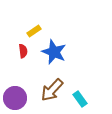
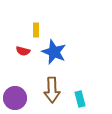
yellow rectangle: moved 2 px right, 1 px up; rotated 56 degrees counterclockwise
red semicircle: rotated 112 degrees clockwise
brown arrow: rotated 45 degrees counterclockwise
cyan rectangle: rotated 21 degrees clockwise
